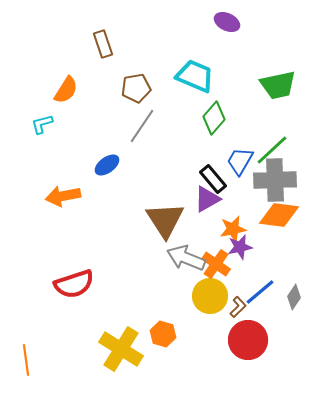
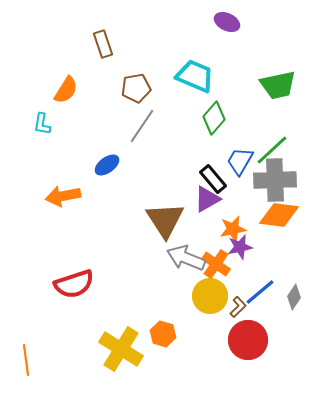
cyan L-shape: rotated 65 degrees counterclockwise
